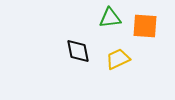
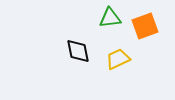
orange square: rotated 24 degrees counterclockwise
